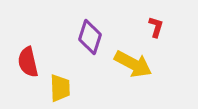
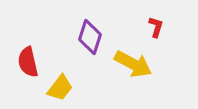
yellow trapezoid: rotated 40 degrees clockwise
